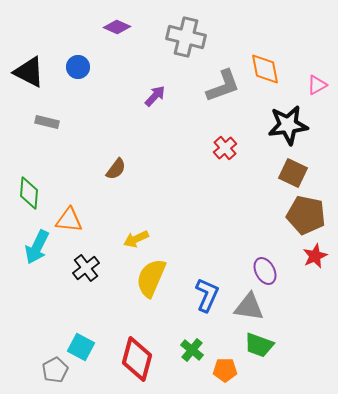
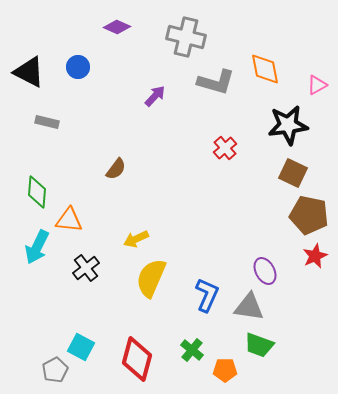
gray L-shape: moved 7 px left, 4 px up; rotated 36 degrees clockwise
green diamond: moved 8 px right, 1 px up
brown pentagon: moved 3 px right
